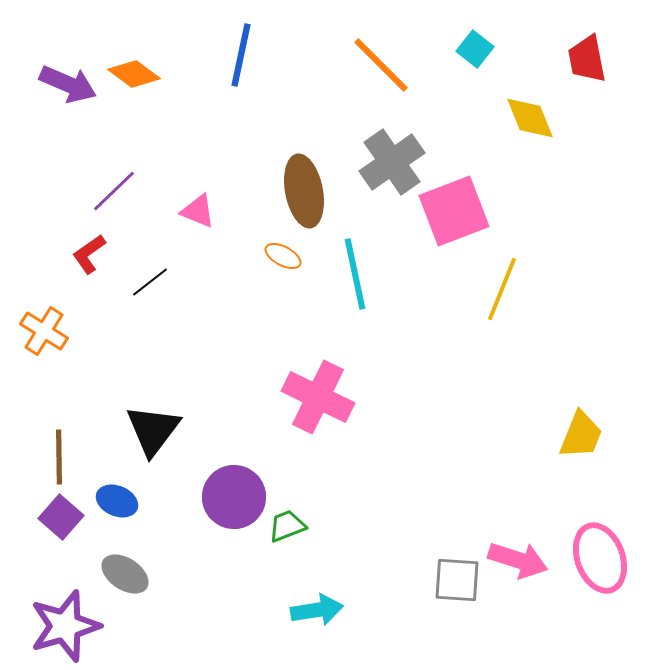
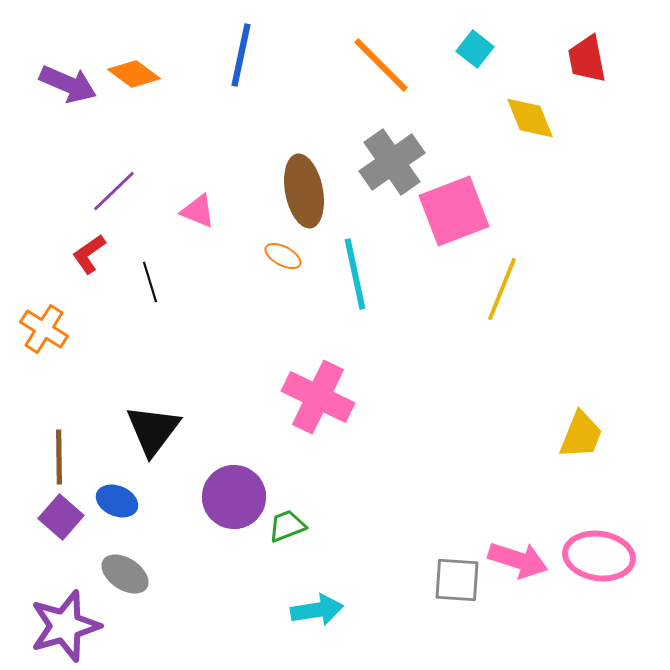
black line: rotated 69 degrees counterclockwise
orange cross: moved 2 px up
pink ellipse: moved 1 px left, 2 px up; rotated 62 degrees counterclockwise
